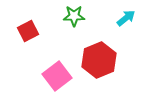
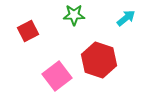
green star: moved 1 px up
red hexagon: rotated 20 degrees counterclockwise
